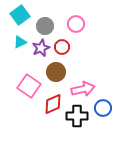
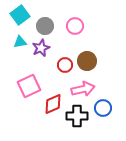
pink circle: moved 1 px left, 2 px down
cyan triangle: rotated 16 degrees clockwise
red circle: moved 3 px right, 18 px down
brown circle: moved 31 px right, 11 px up
pink square: rotated 30 degrees clockwise
